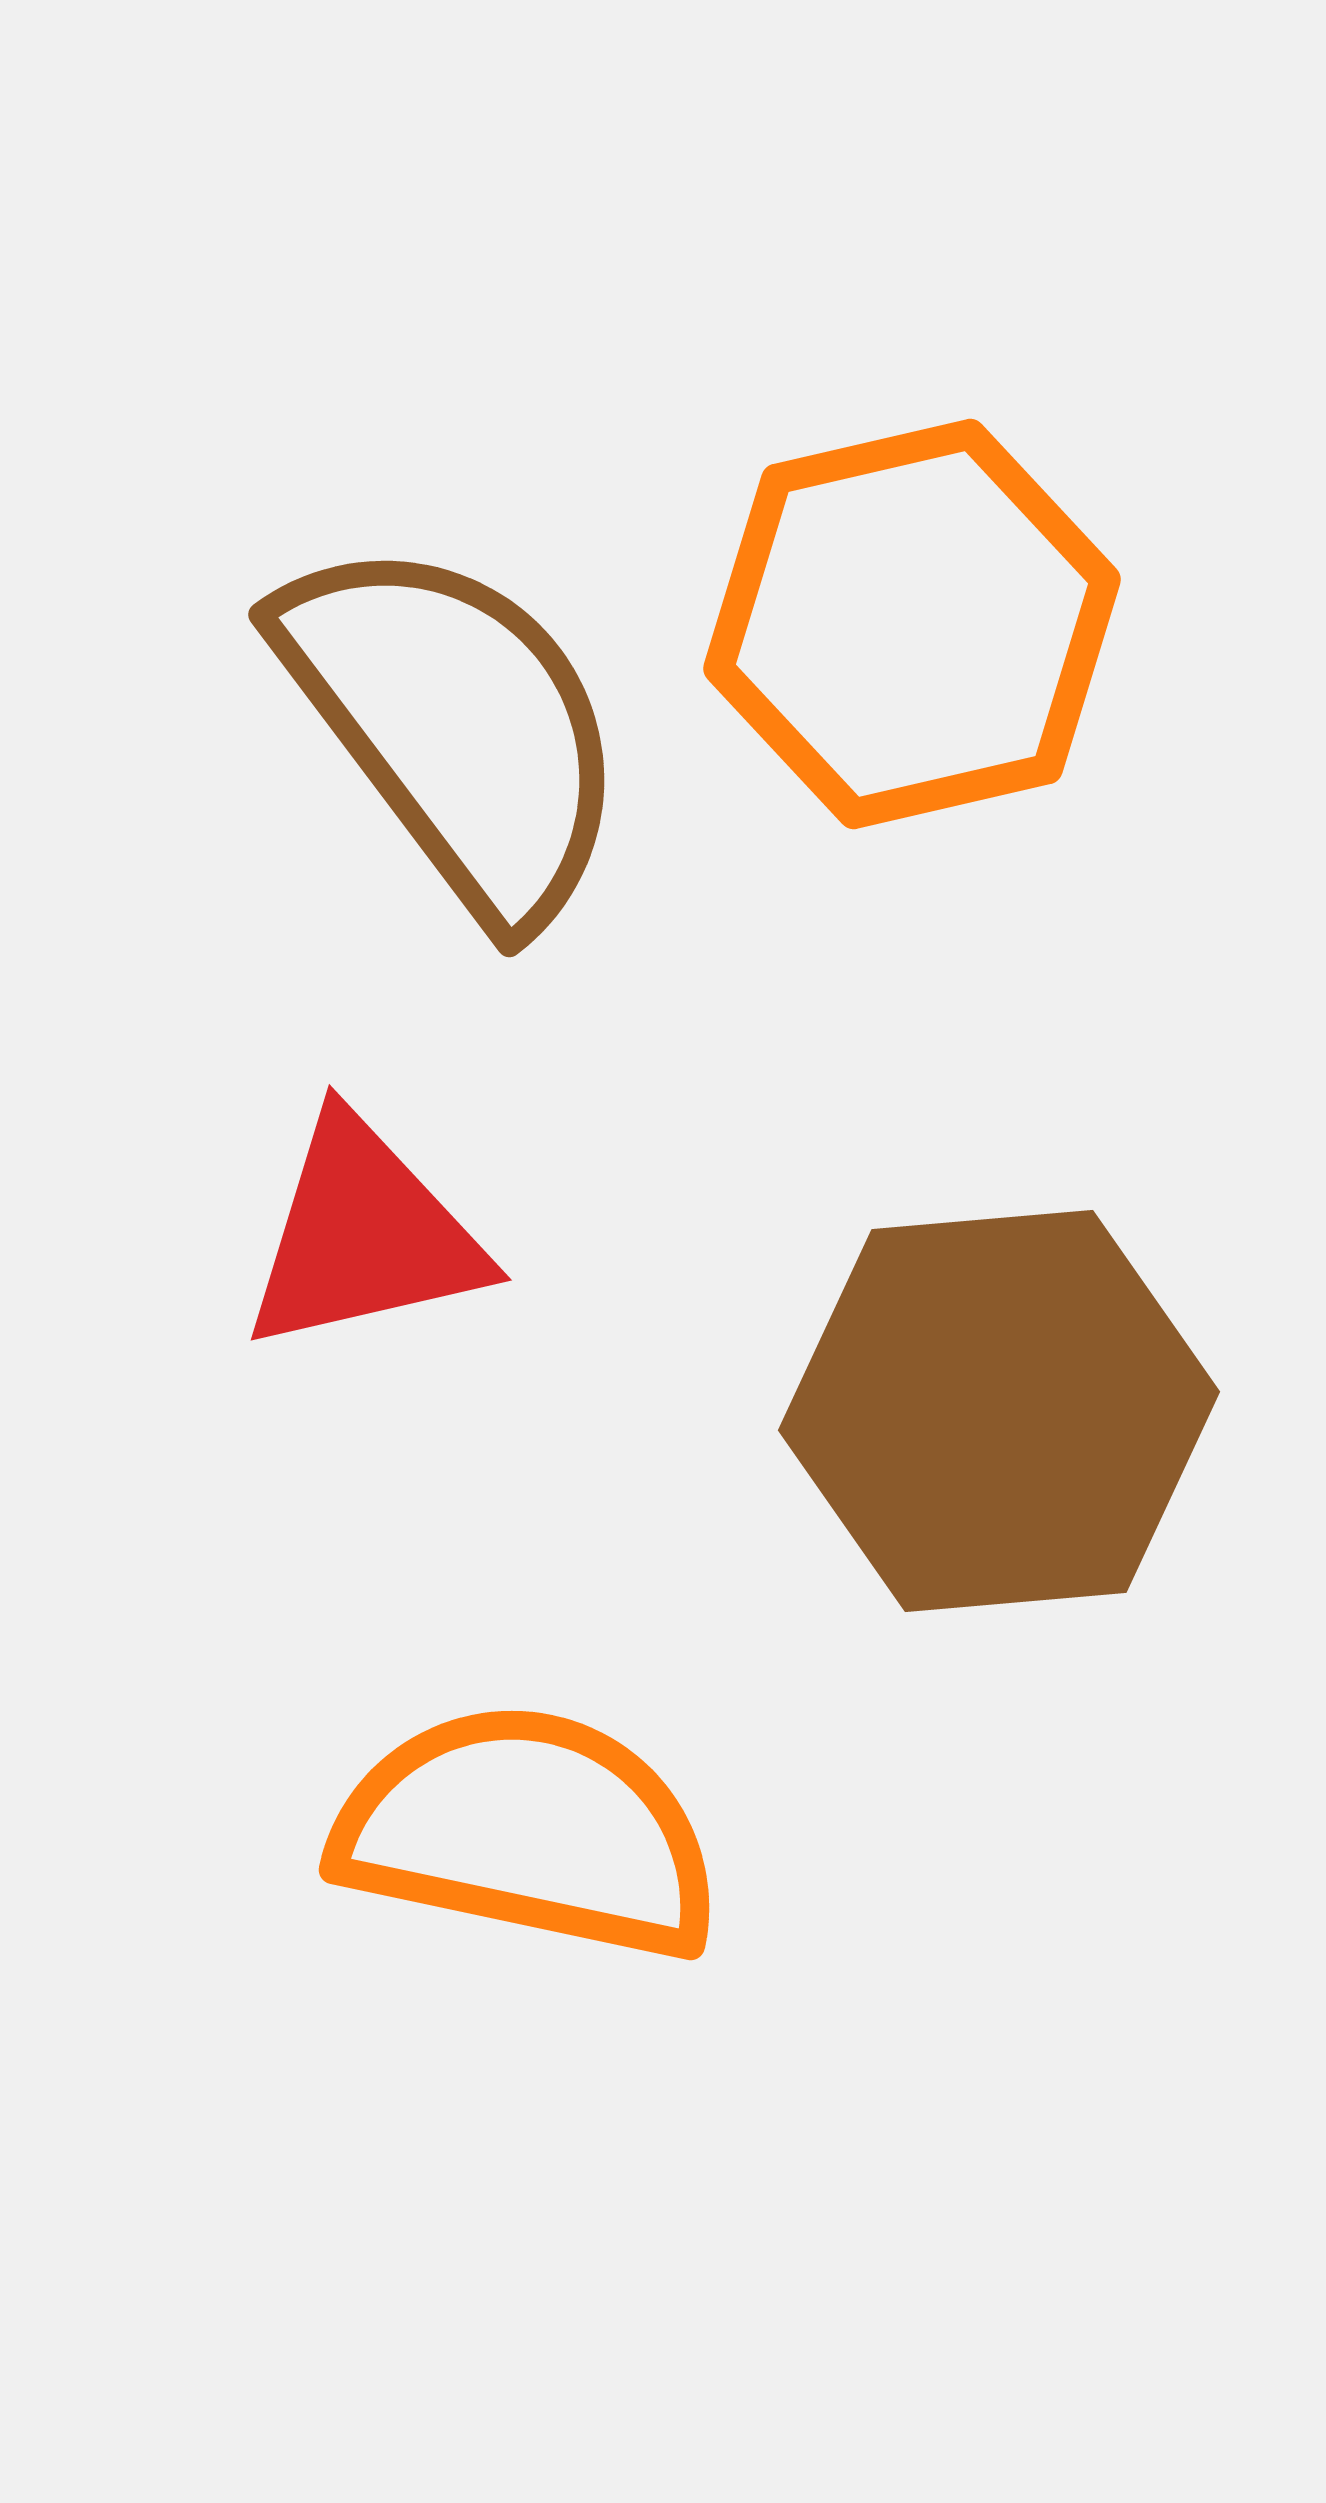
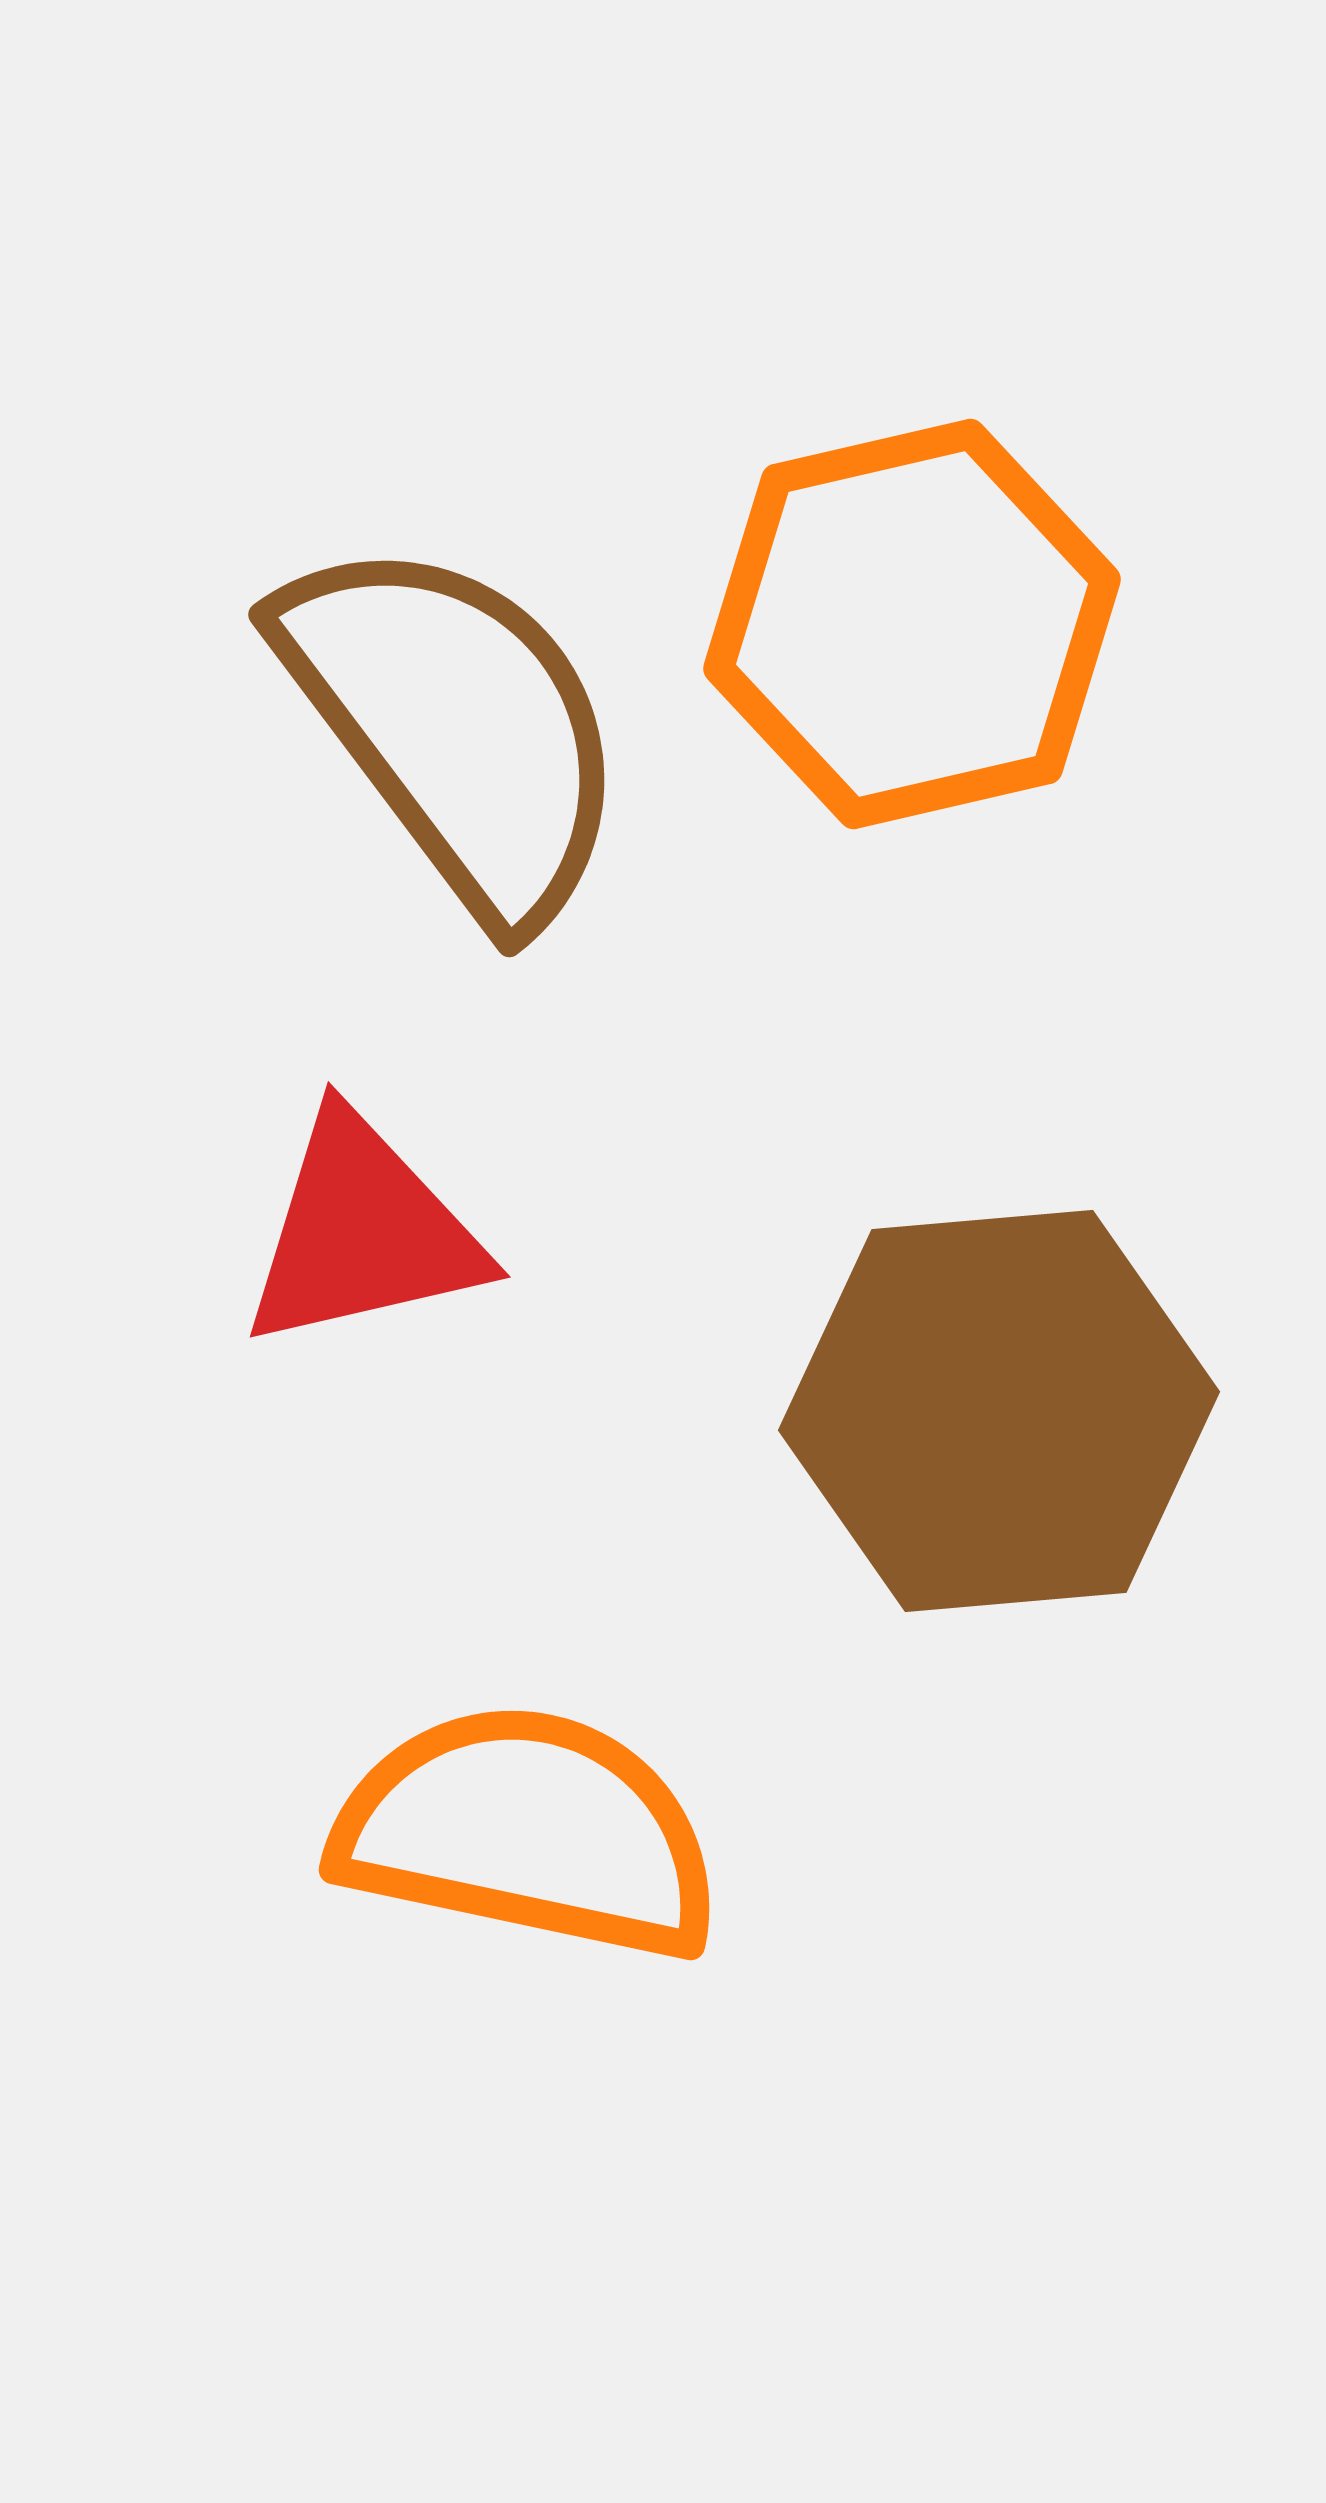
red triangle: moved 1 px left, 3 px up
